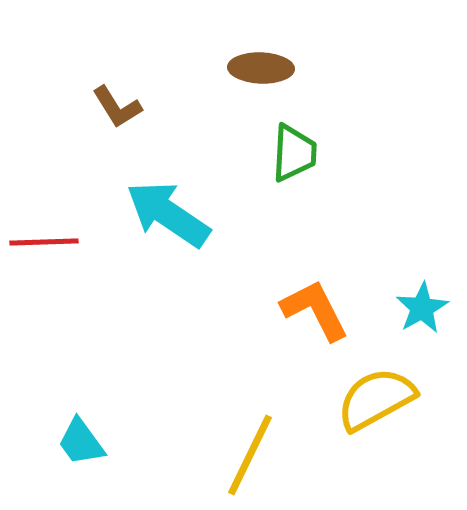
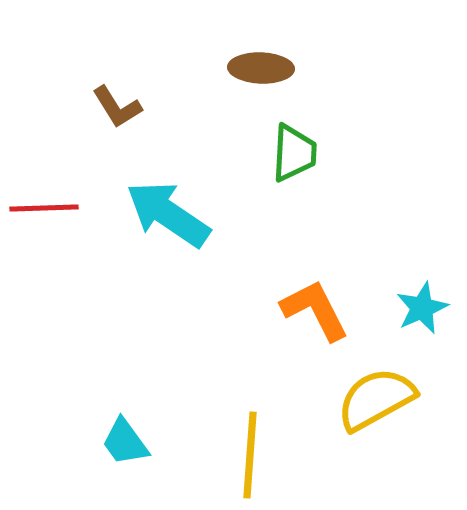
red line: moved 34 px up
cyan star: rotated 6 degrees clockwise
cyan trapezoid: moved 44 px right
yellow line: rotated 22 degrees counterclockwise
